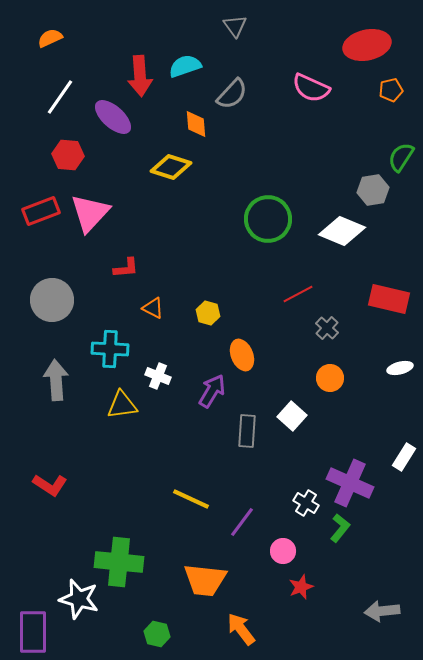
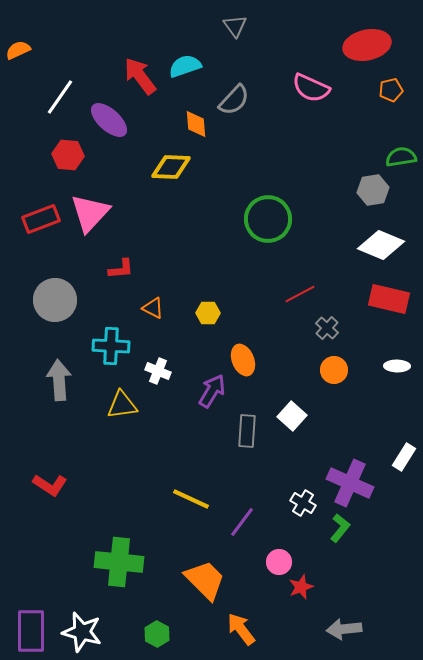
orange semicircle at (50, 38): moved 32 px left, 12 px down
red arrow at (140, 76): rotated 147 degrees clockwise
gray semicircle at (232, 94): moved 2 px right, 6 px down
purple ellipse at (113, 117): moved 4 px left, 3 px down
green semicircle at (401, 157): rotated 48 degrees clockwise
yellow diamond at (171, 167): rotated 15 degrees counterclockwise
red rectangle at (41, 211): moved 8 px down
white diamond at (342, 231): moved 39 px right, 14 px down
red L-shape at (126, 268): moved 5 px left, 1 px down
red line at (298, 294): moved 2 px right
gray circle at (52, 300): moved 3 px right
yellow hexagon at (208, 313): rotated 15 degrees counterclockwise
cyan cross at (110, 349): moved 1 px right, 3 px up
orange ellipse at (242, 355): moved 1 px right, 5 px down
white ellipse at (400, 368): moved 3 px left, 2 px up; rotated 15 degrees clockwise
white cross at (158, 376): moved 5 px up
orange circle at (330, 378): moved 4 px right, 8 px up
gray arrow at (56, 380): moved 3 px right
white cross at (306, 503): moved 3 px left
pink circle at (283, 551): moved 4 px left, 11 px down
orange trapezoid at (205, 580): rotated 141 degrees counterclockwise
white star at (79, 599): moved 3 px right, 33 px down
gray arrow at (382, 611): moved 38 px left, 18 px down
purple rectangle at (33, 632): moved 2 px left, 1 px up
green hexagon at (157, 634): rotated 15 degrees clockwise
